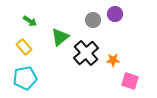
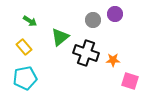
black cross: rotated 30 degrees counterclockwise
